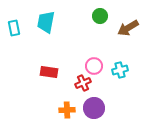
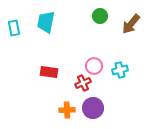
brown arrow: moved 3 px right, 4 px up; rotated 20 degrees counterclockwise
purple circle: moved 1 px left
